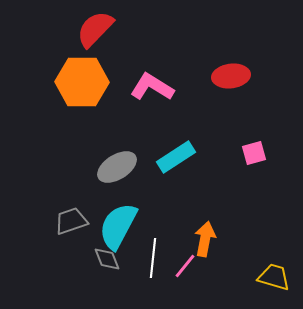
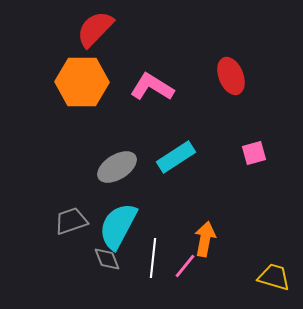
red ellipse: rotated 75 degrees clockwise
